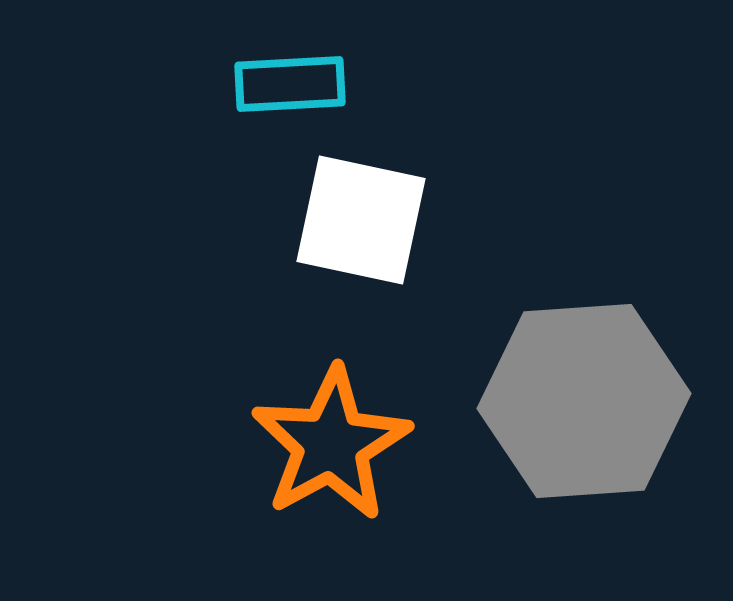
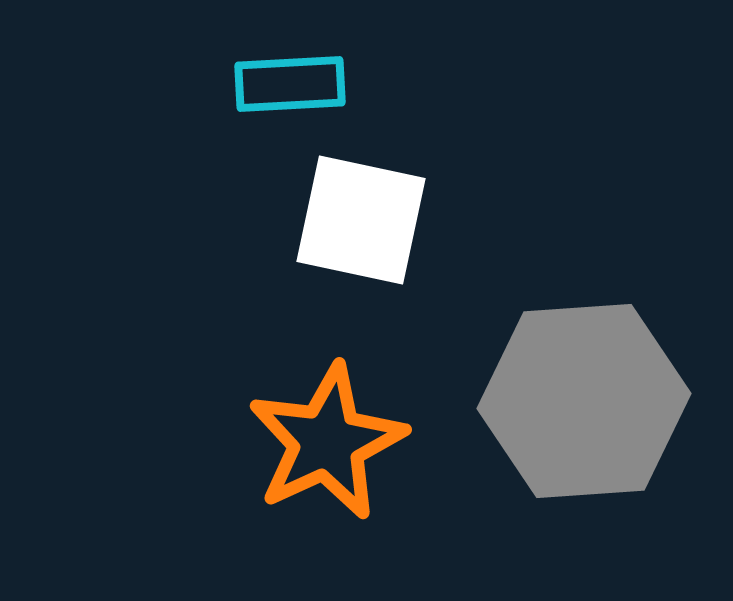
orange star: moved 4 px left, 2 px up; rotated 4 degrees clockwise
